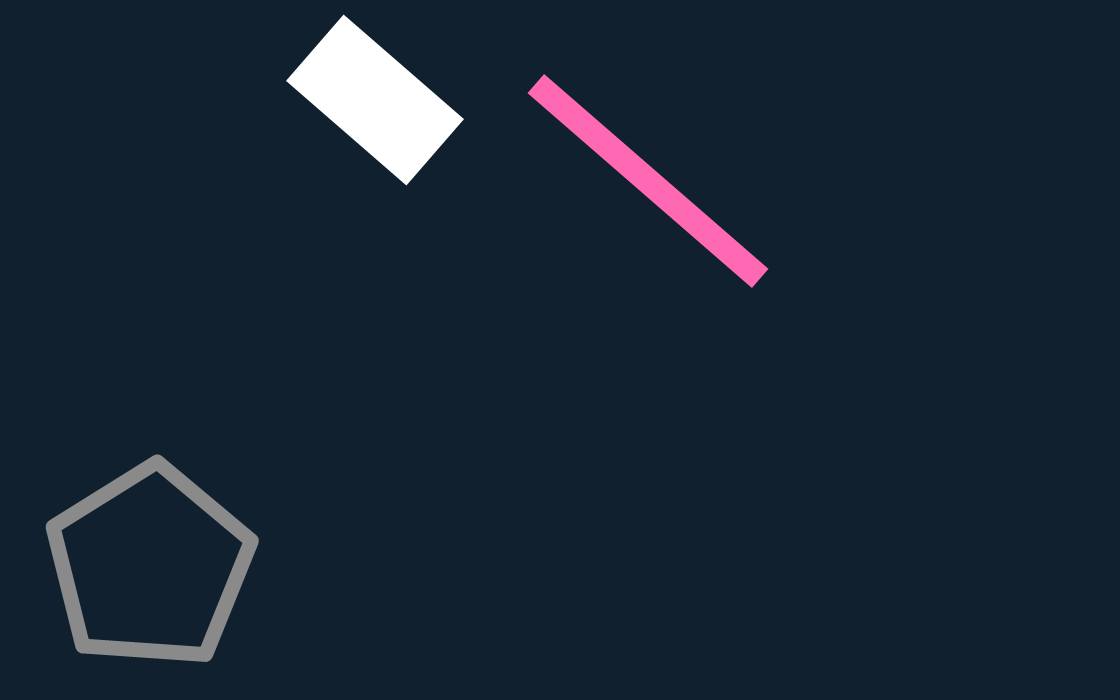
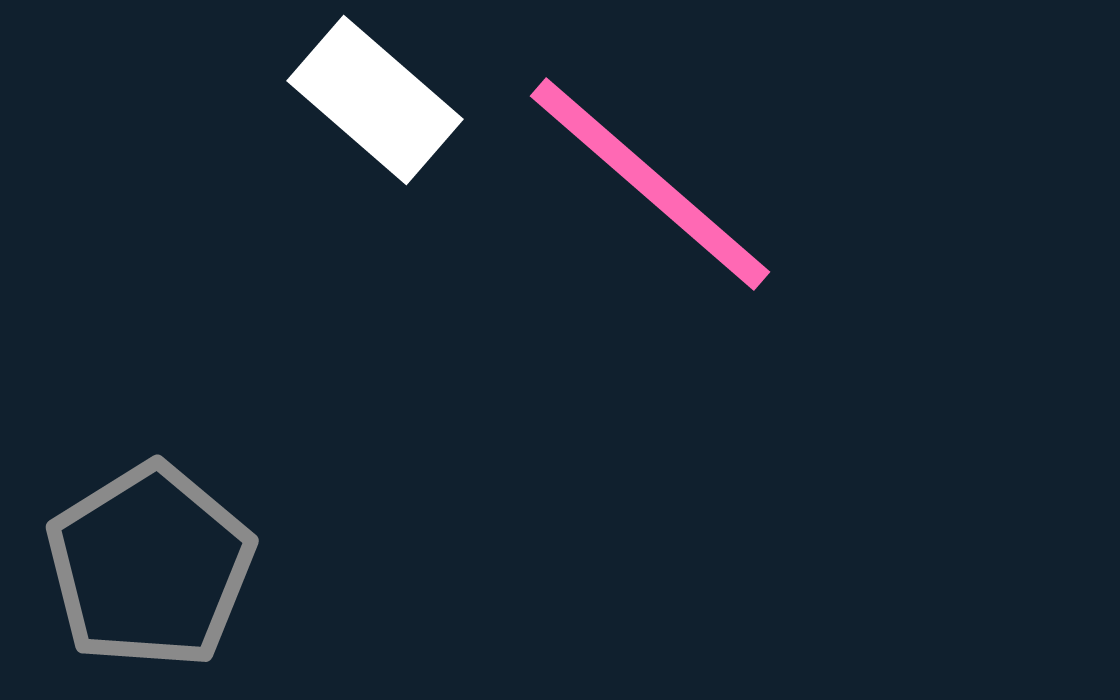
pink line: moved 2 px right, 3 px down
